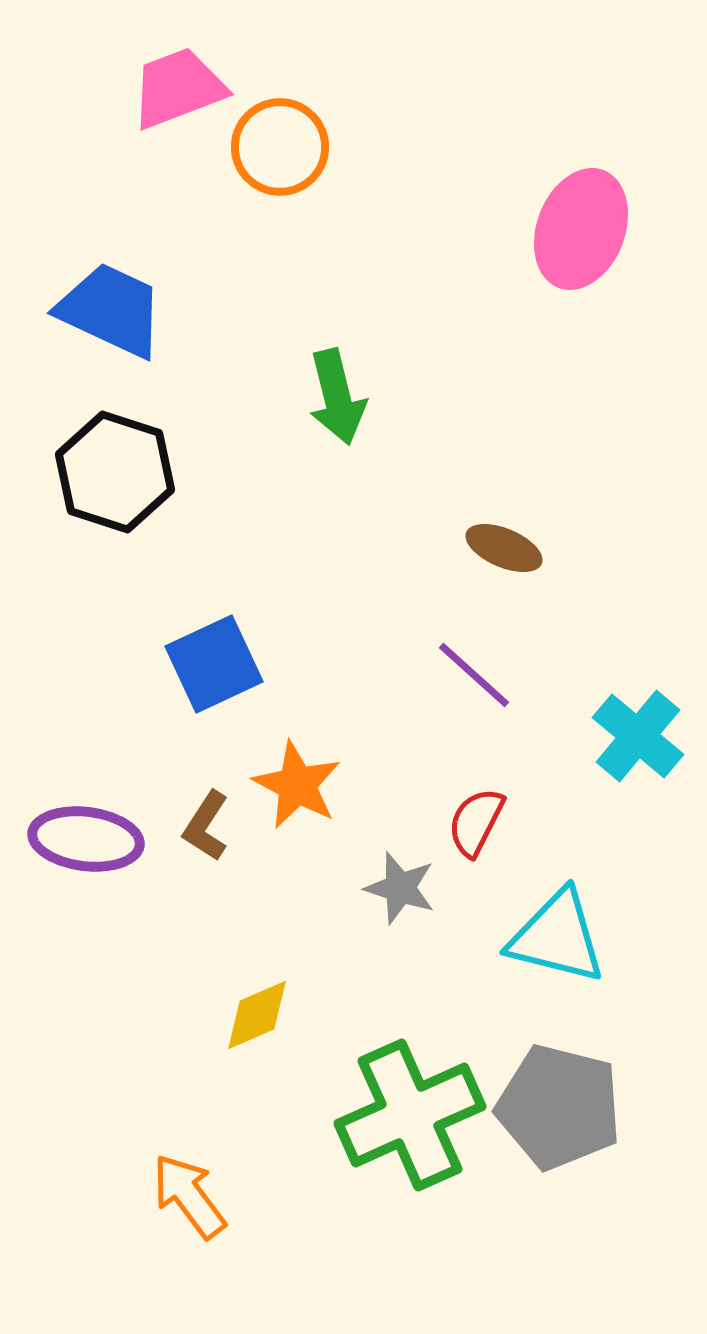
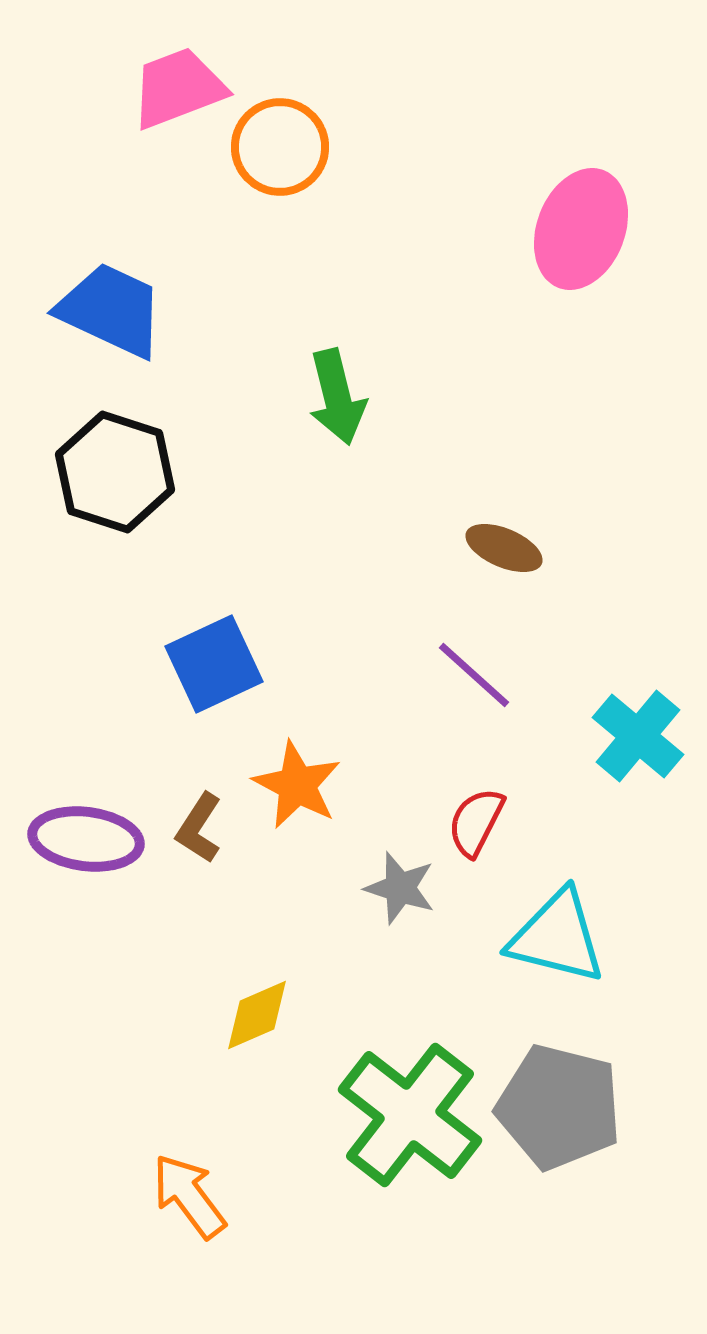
brown L-shape: moved 7 px left, 2 px down
green cross: rotated 28 degrees counterclockwise
